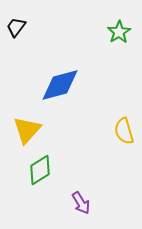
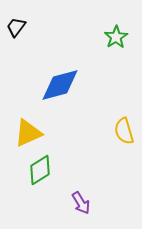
green star: moved 3 px left, 5 px down
yellow triangle: moved 1 px right, 3 px down; rotated 24 degrees clockwise
